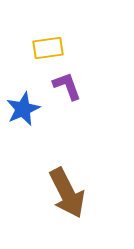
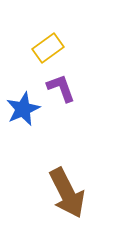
yellow rectangle: rotated 28 degrees counterclockwise
purple L-shape: moved 6 px left, 2 px down
